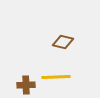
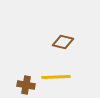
brown cross: rotated 12 degrees clockwise
